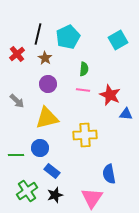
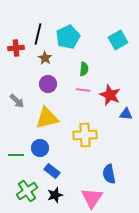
red cross: moved 1 px left, 6 px up; rotated 35 degrees clockwise
